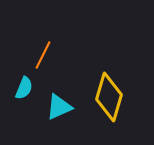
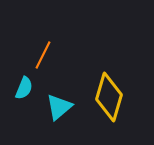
cyan triangle: rotated 16 degrees counterclockwise
